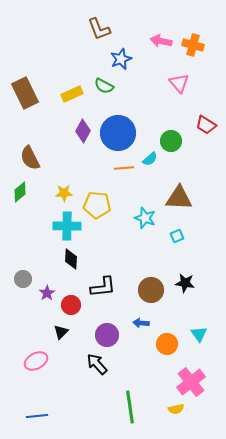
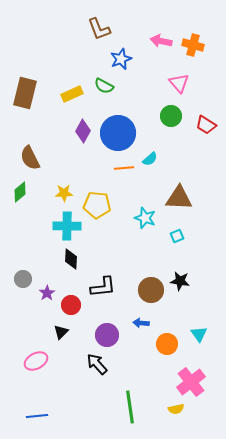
brown rectangle: rotated 40 degrees clockwise
green circle: moved 25 px up
black star: moved 5 px left, 2 px up
